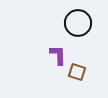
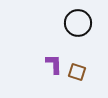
purple L-shape: moved 4 px left, 9 px down
